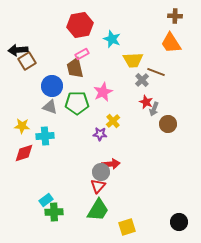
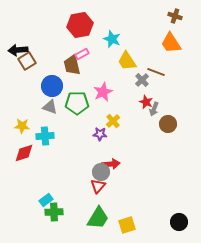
brown cross: rotated 16 degrees clockwise
yellow trapezoid: moved 6 px left, 1 px down; rotated 60 degrees clockwise
brown trapezoid: moved 3 px left, 3 px up
green trapezoid: moved 8 px down
yellow square: moved 2 px up
